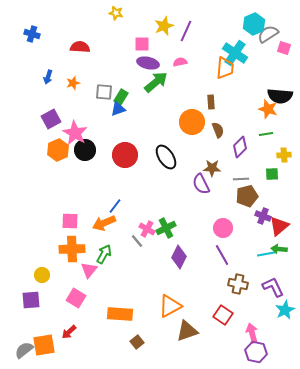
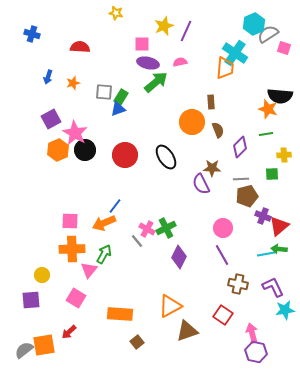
cyan star at (285, 310): rotated 18 degrees clockwise
